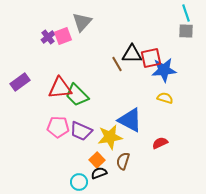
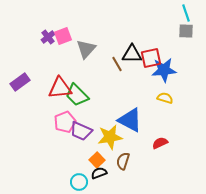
gray triangle: moved 4 px right, 27 px down
pink pentagon: moved 7 px right, 5 px up; rotated 25 degrees counterclockwise
